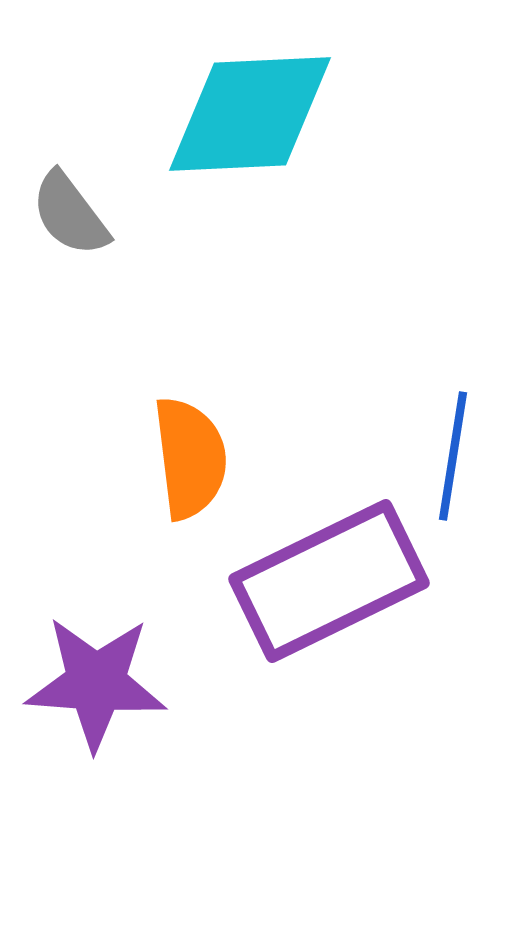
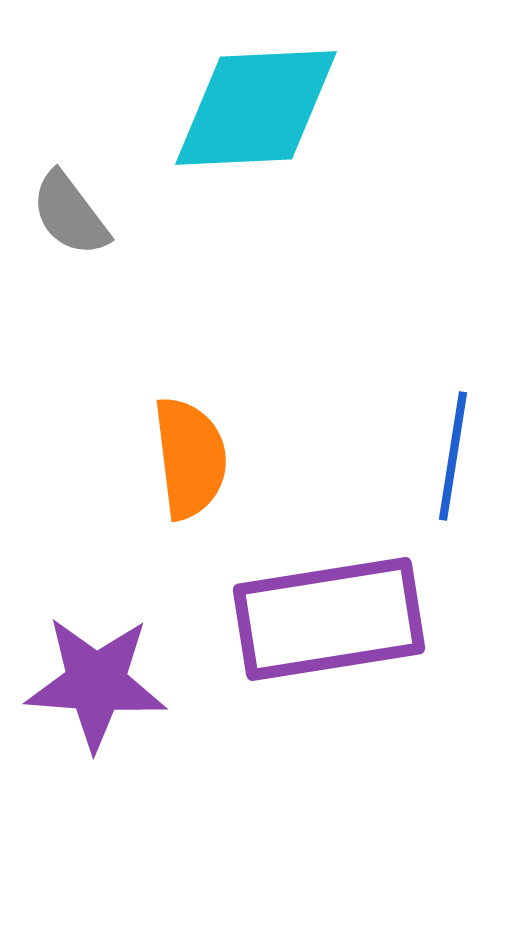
cyan diamond: moved 6 px right, 6 px up
purple rectangle: moved 38 px down; rotated 17 degrees clockwise
